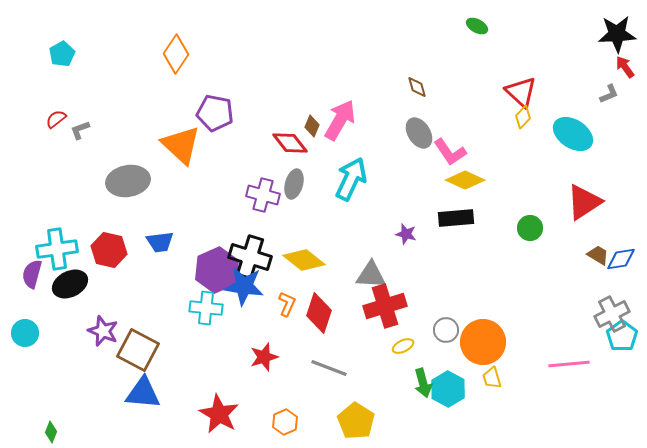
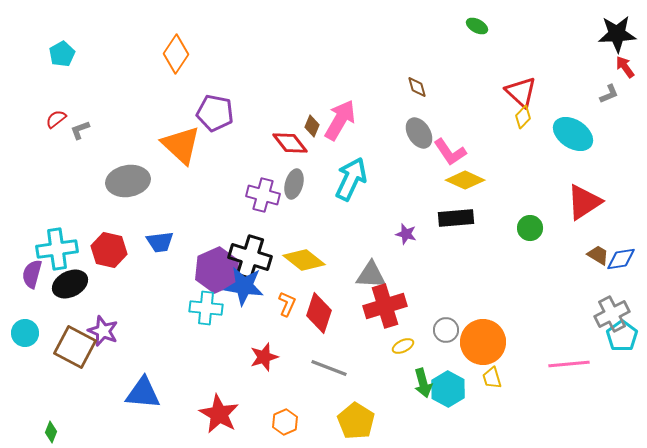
brown square at (138, 350): moved 63 px left, 3 px up
